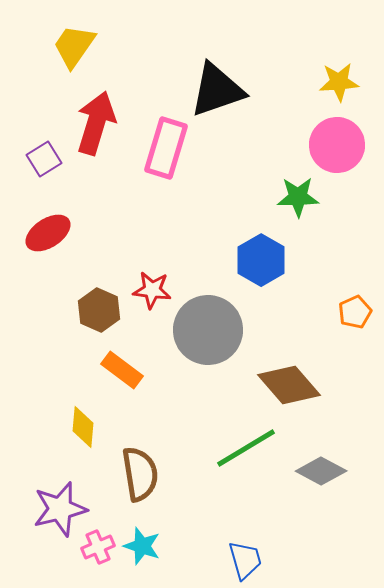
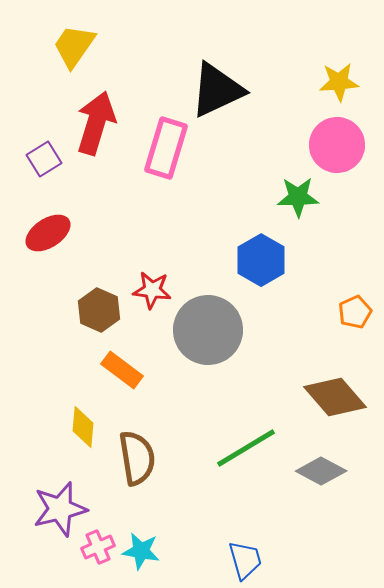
black triangle: rotated 6 degrees counterclockwise
brown diamond: moved 46 px right, 12 px down
brown semicircle: moved 3 px left, 16 px up
cyan star: moved 1 px left, 5 px down; rotated 9 degrees counterclockwise
